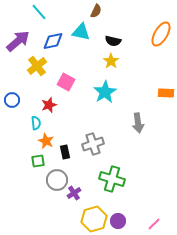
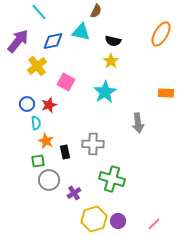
purple arrow: rotated 10 degrees counterclockwise
blue circle: moved 15 px right, 4 px down
gray cross: rotated 20 degrees clockwise
gray circle: moved 8 px left
